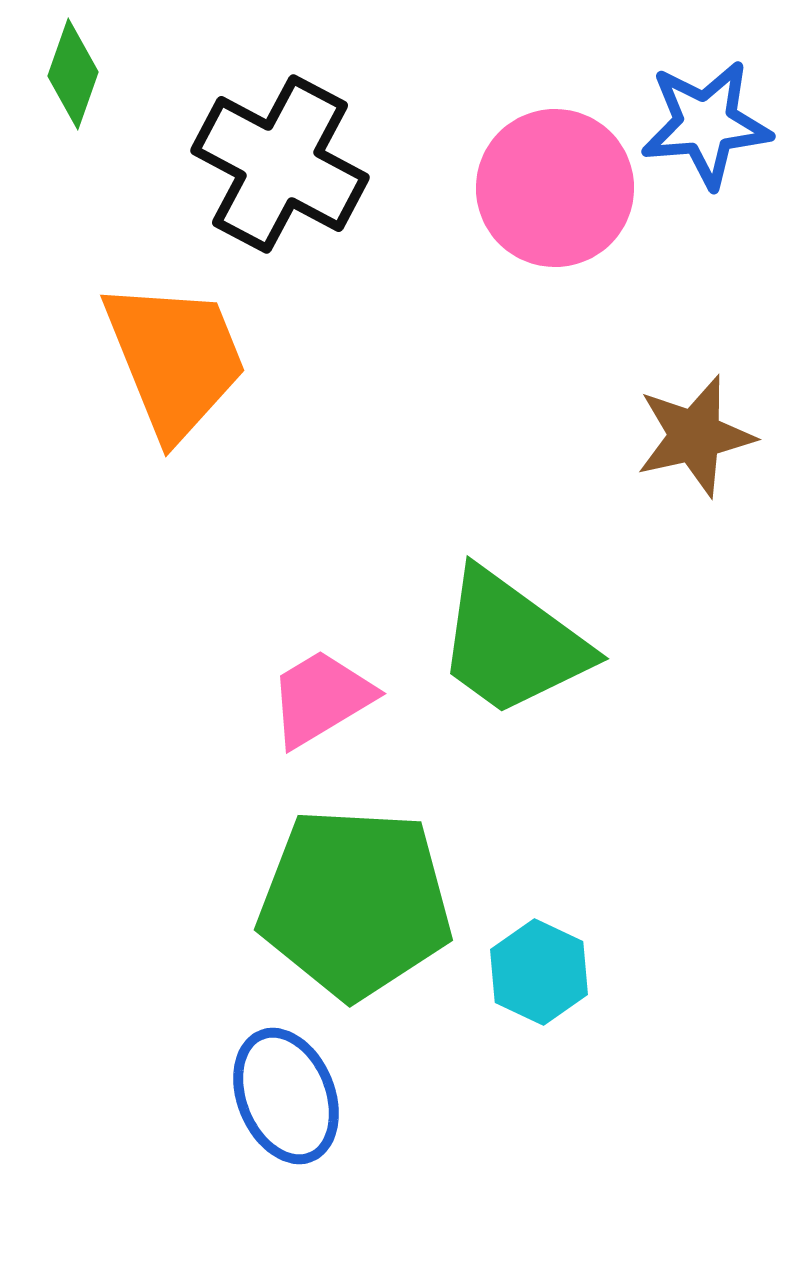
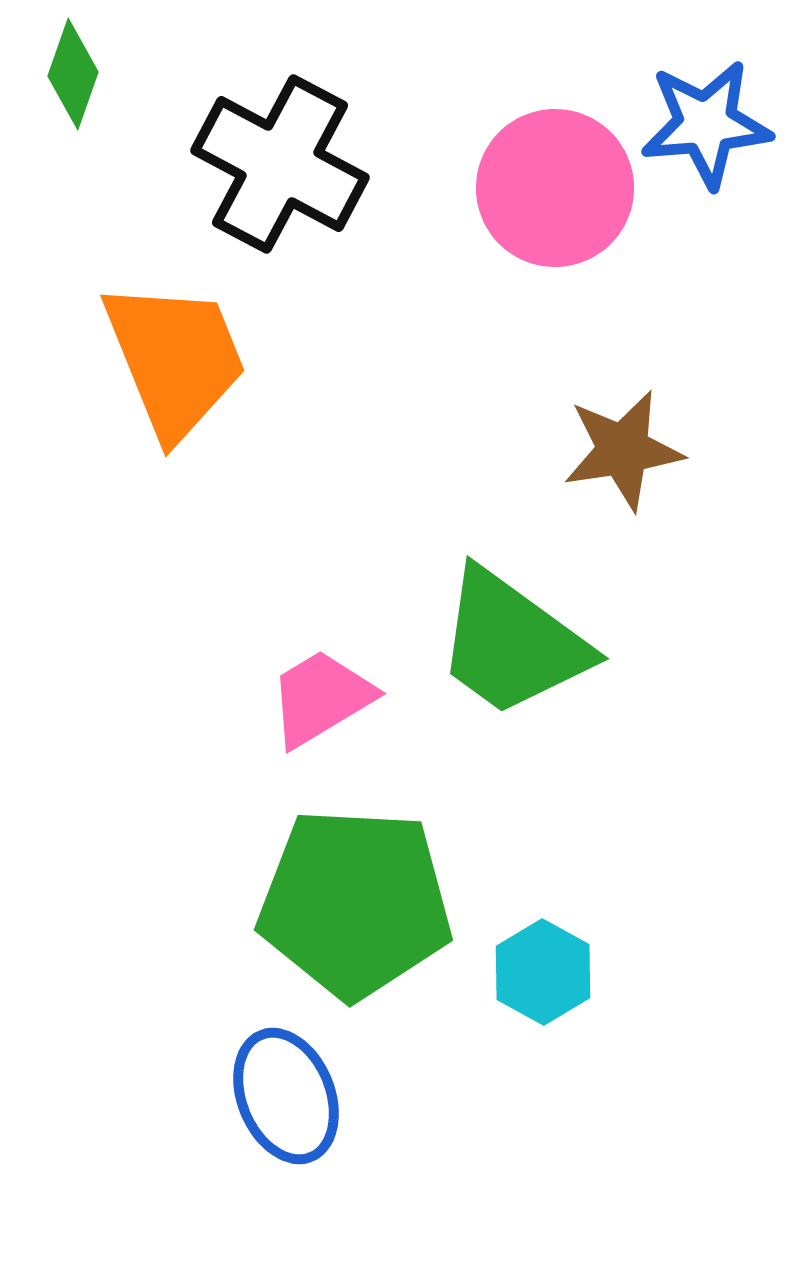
brown star: moved 72 px left, 14 px down; rotated 4 degrees clockwise
cyan hexagon: moved 4 px right; rotated 4 degrees clockwise
